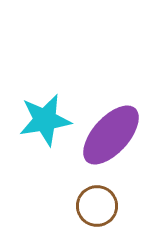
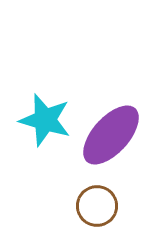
cyan star: rotated 26 degrees clockwise
